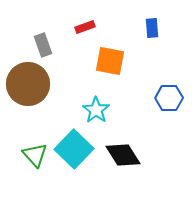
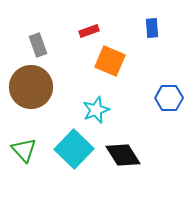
red rectangle: moved 4 px right, 4 px down
gray rectangle: moved 5 px left
orange square: rotated 12 degrees clockwise
brown circle: moved 3 px right, 3 px down
cyan star: rotated 16 degrees clockwise
green triangle: moved 11 px left, 5 px up
